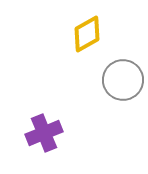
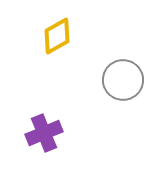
yellow diamond: moved 30 px left, 2 px down
